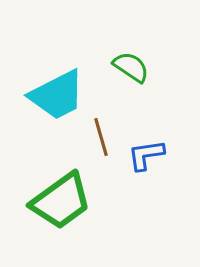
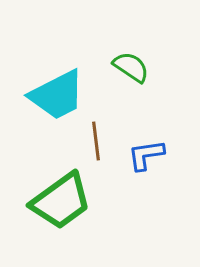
brown line: moved 5 px left, 4 px down; rotated 9 degrees clockwise
